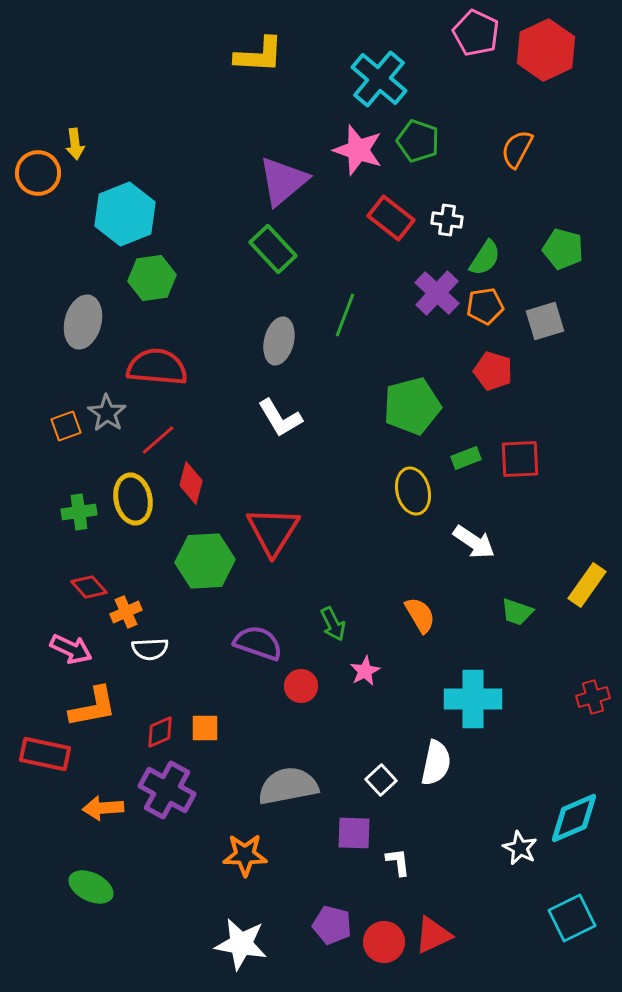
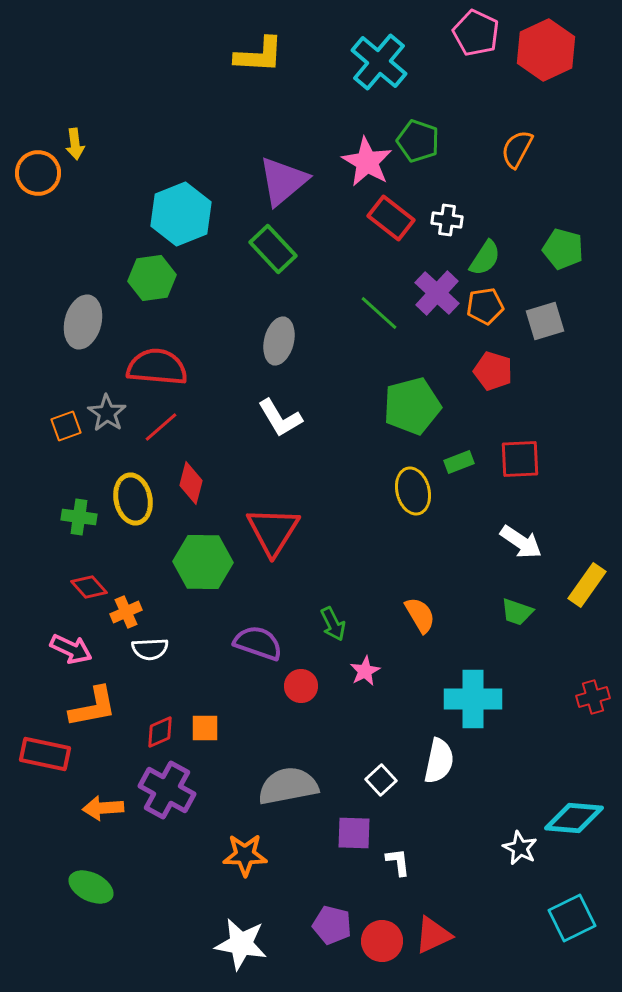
cyan cross at (379, 79): moved 17 px up
pink star at (358, 150): moved 9 px right, 12 px down; rotated 12 degrees clockwise
cyan hexagon at (125, 214): moved 56 px right
green line at (345, 315): moved 34 px right, 2 px up; rotated 69 degrees counterclockwise
red line at (158, 440): moved 3 px right, 13 px up
green rectangle at (466, 458): moved 7 px left, 4 px down
green cross at (79, 512): moved 5 px down; rotated 16 degrees clockwise
white arrow at (474, 542): moved 47 px right
green hexagon at (205, 561): moved 2 px left, 1 px down; rotated 4 degrees clockwise
white semicircle at (436, 763): moved 3 px right, 2 px up
cyan diamond at (574, 818): rotated 28 degrees clockwise
red circle at (384, 942): moved 2 px left, 1 px up
